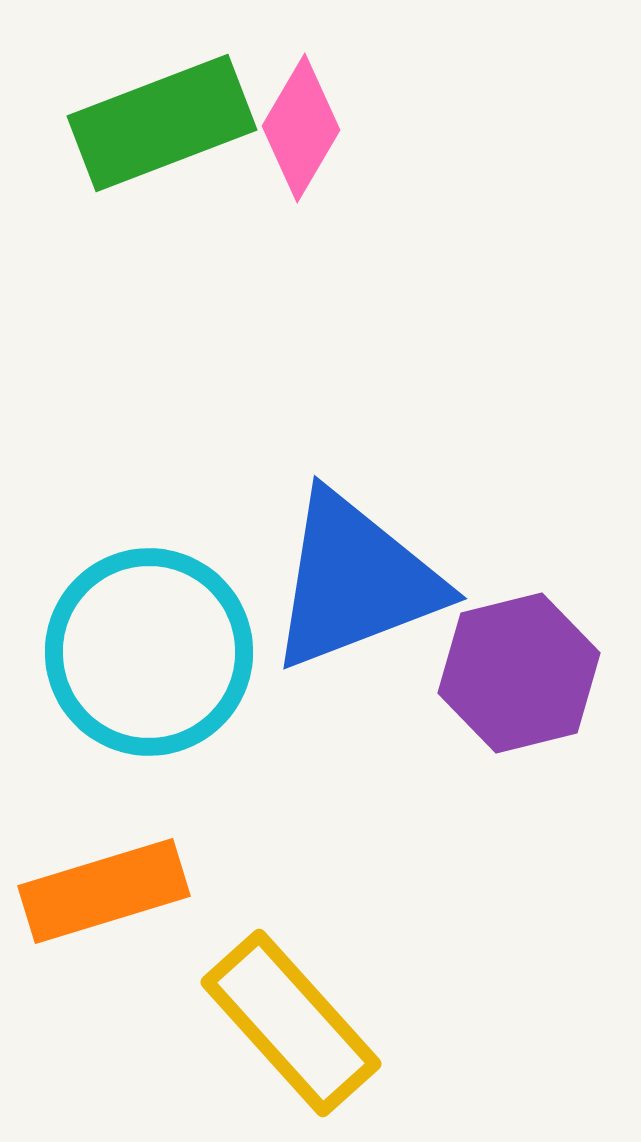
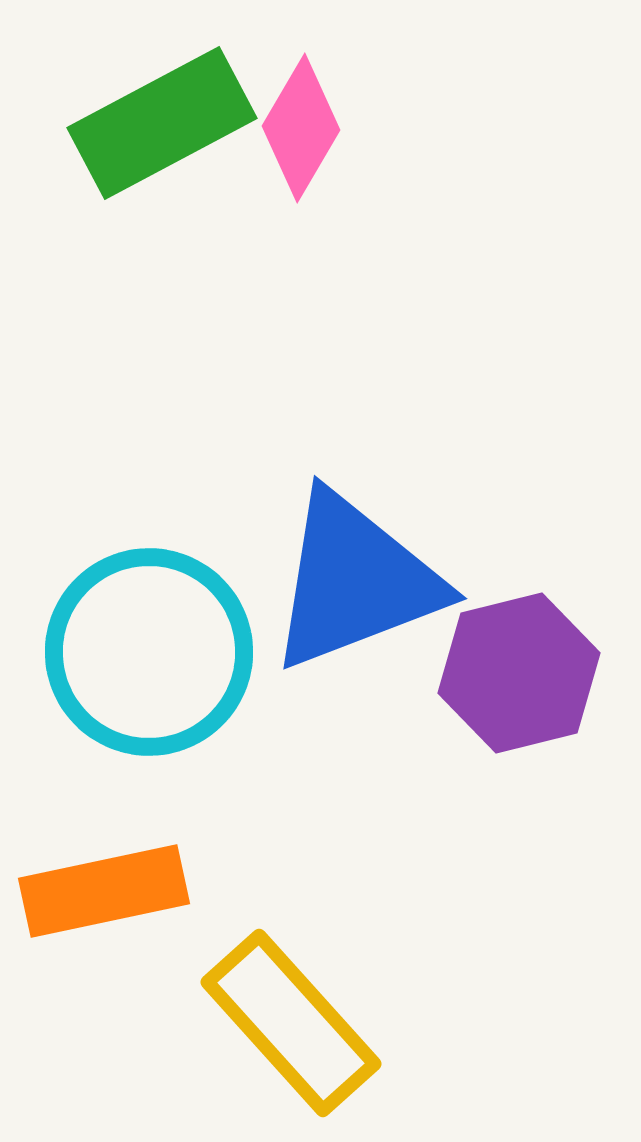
green rectangle: rotated 7 degrees counterclockwise
orange rectangle: rotated 5 degrees clockwise
